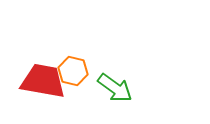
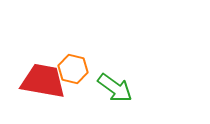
orange hexagon: moved 2 px up
